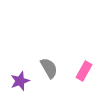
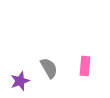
pink rectangle: moved 1 px right, 5 px up; rotated 24 degrees counterclockwise
